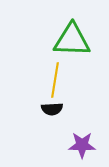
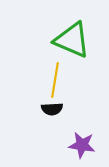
green triangle: rotated 21 degrees clockwise
purple star: rotated 8 degrees clockwise
